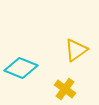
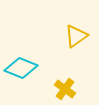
yellow triangle: moved 14 px up
